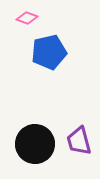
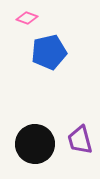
purple trapezoid: moved 1 px right, 1 px up
